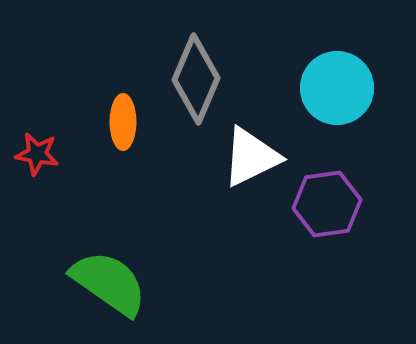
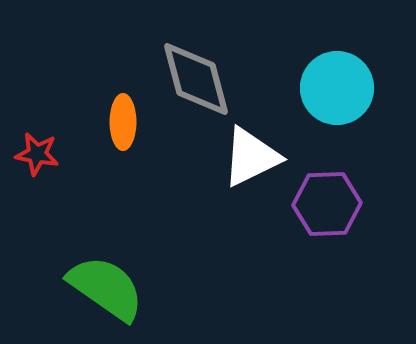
gray diamond: rotated 38 degrees counterclockwise
purple hexagon: rotated 6 degrees clockwise
green semicircle: moved 3 px left, 5 px down
